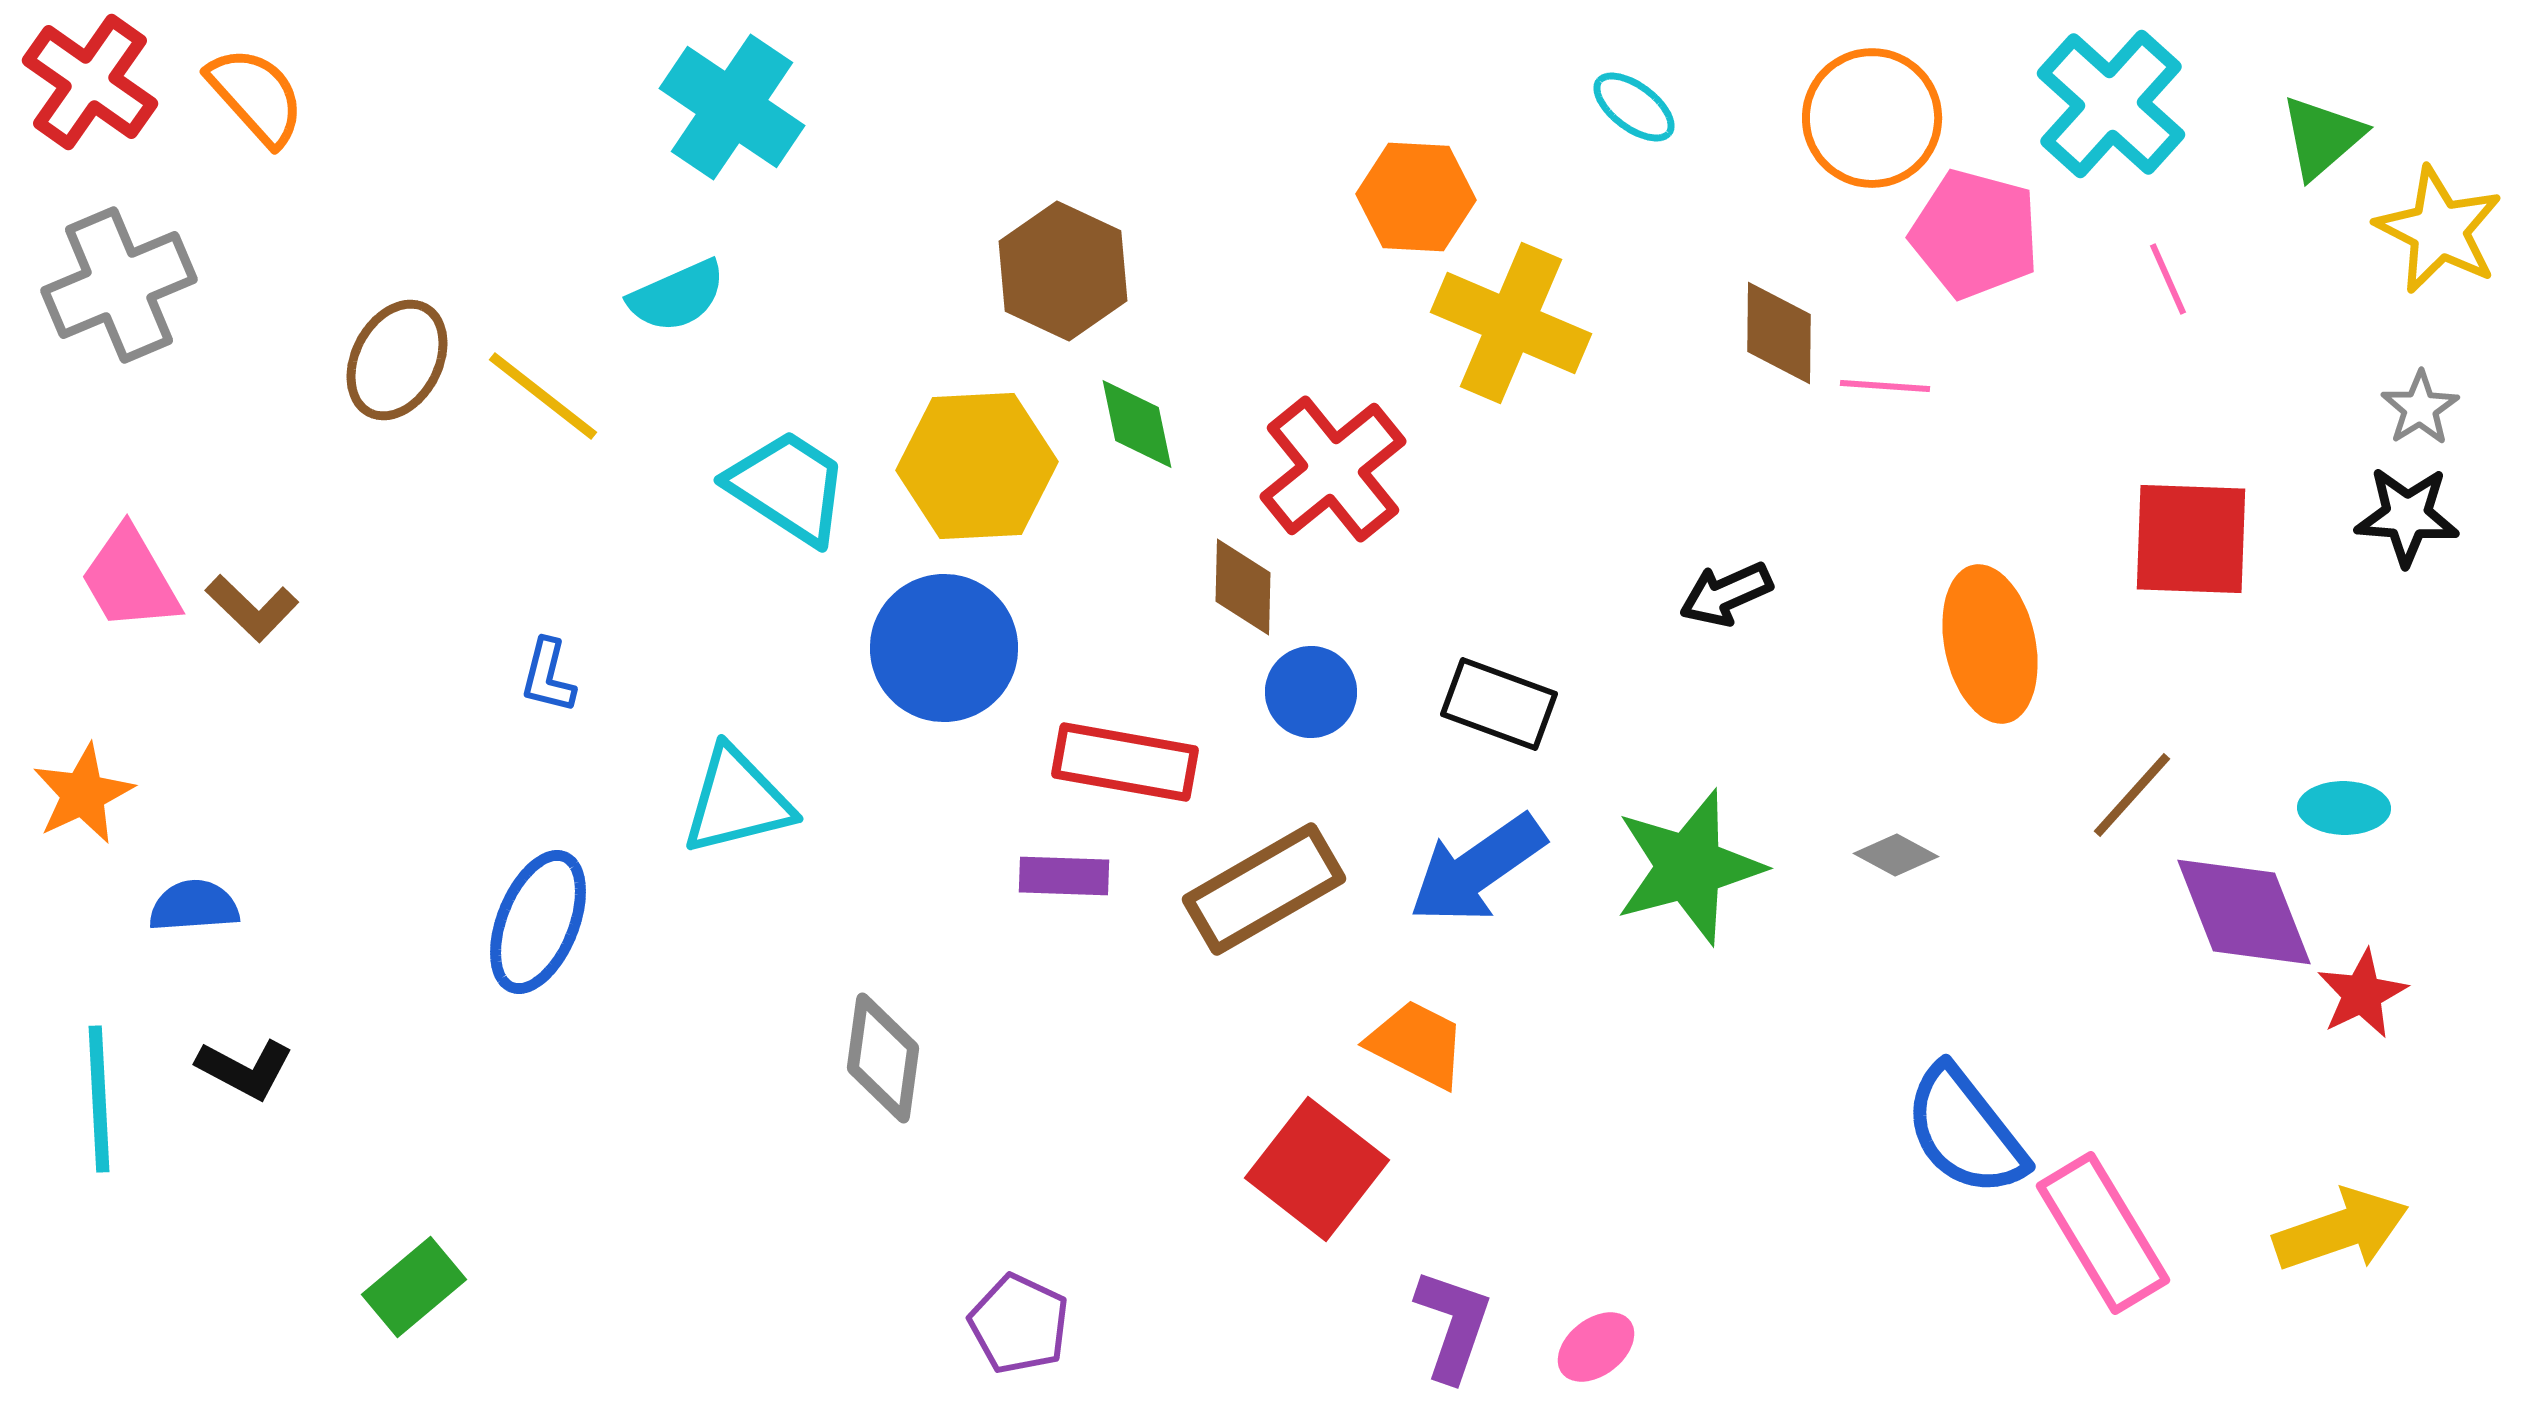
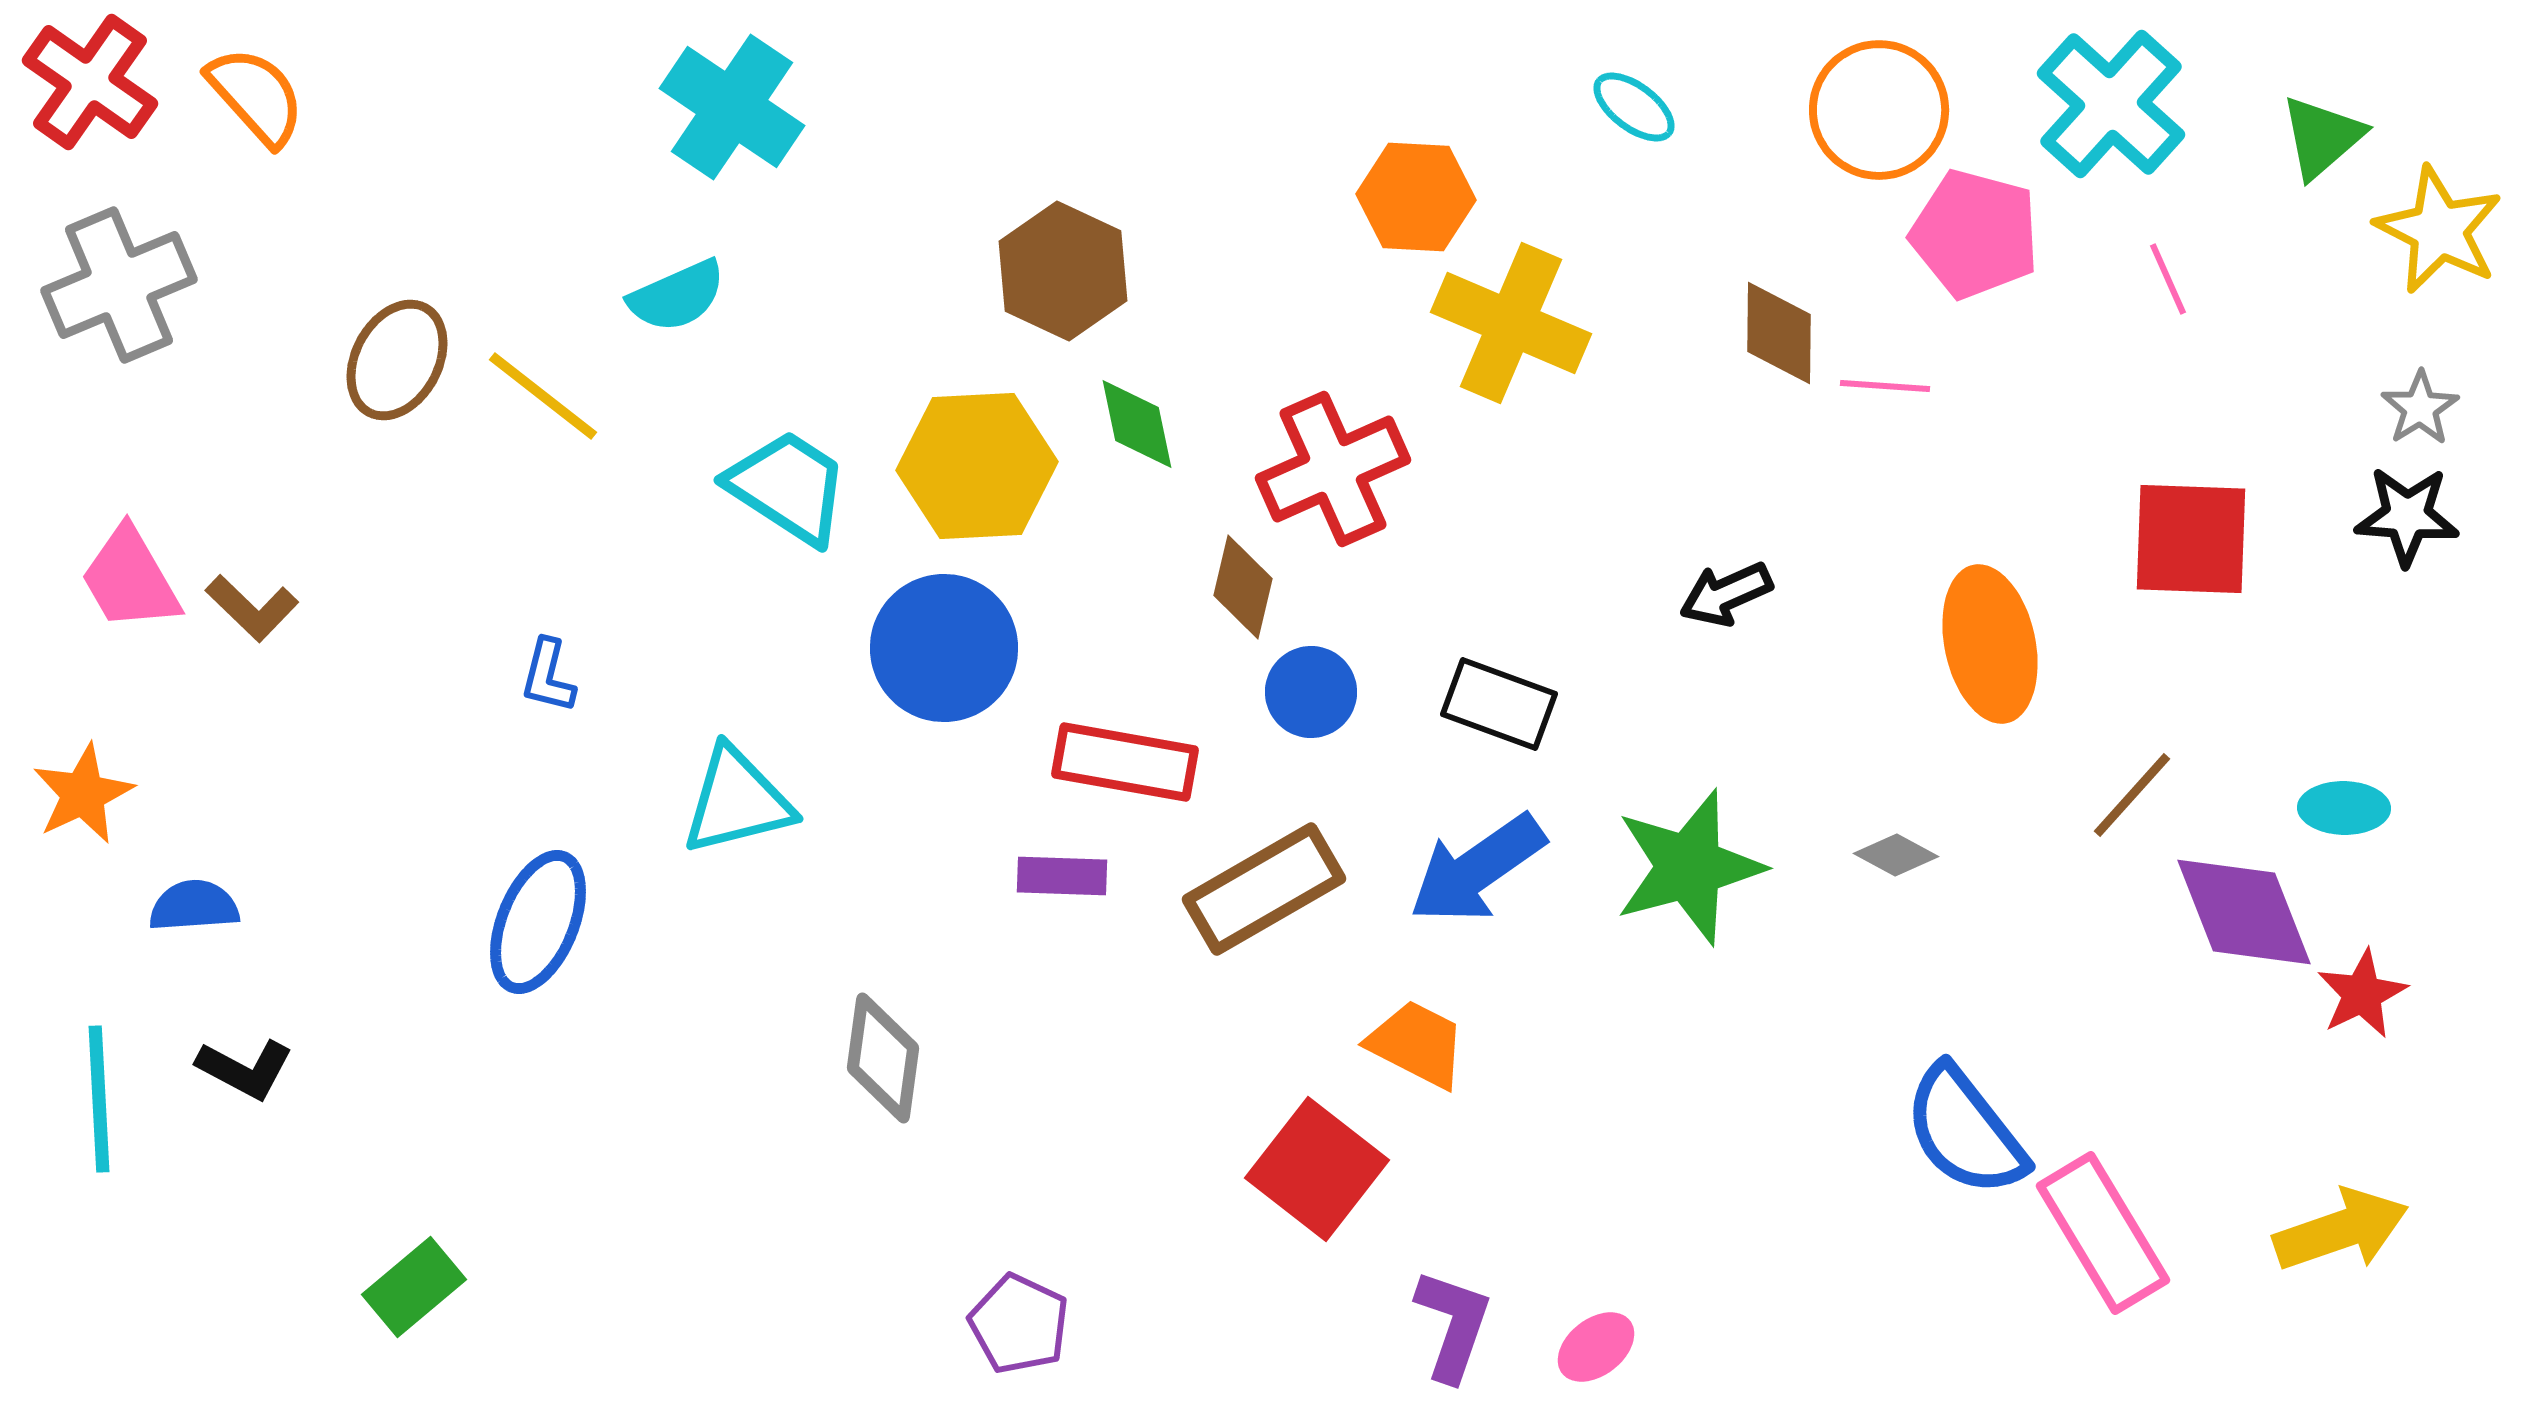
orange circle at (1872, 118): moved 7 px right, 8 px up
red cross at (1333, 469): rotated 15 degrees clockwise
brown diamond at (1243, 587): rotated 12 degrees clockwise
purple rectangle at (1064, 876): moved 2 px left
